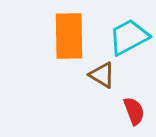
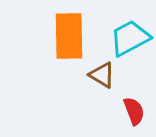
cyan trapezoid: moved 1 px right, 1 px down
